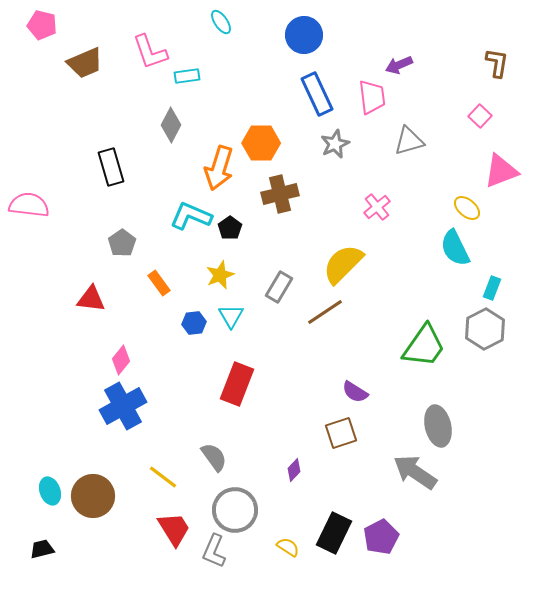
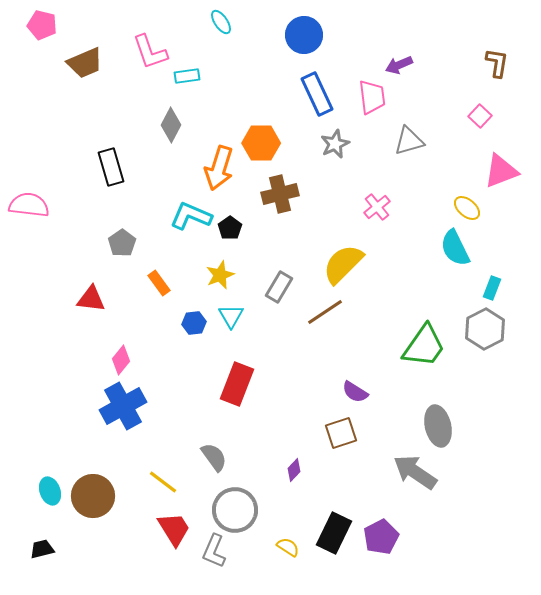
yellow line at (163, 477): moved 5 px down
